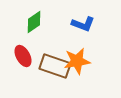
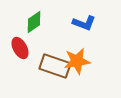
blue L-shape: moved 1 px right, 1 px up
red ellipse: moved 3 px left, 8 px up
